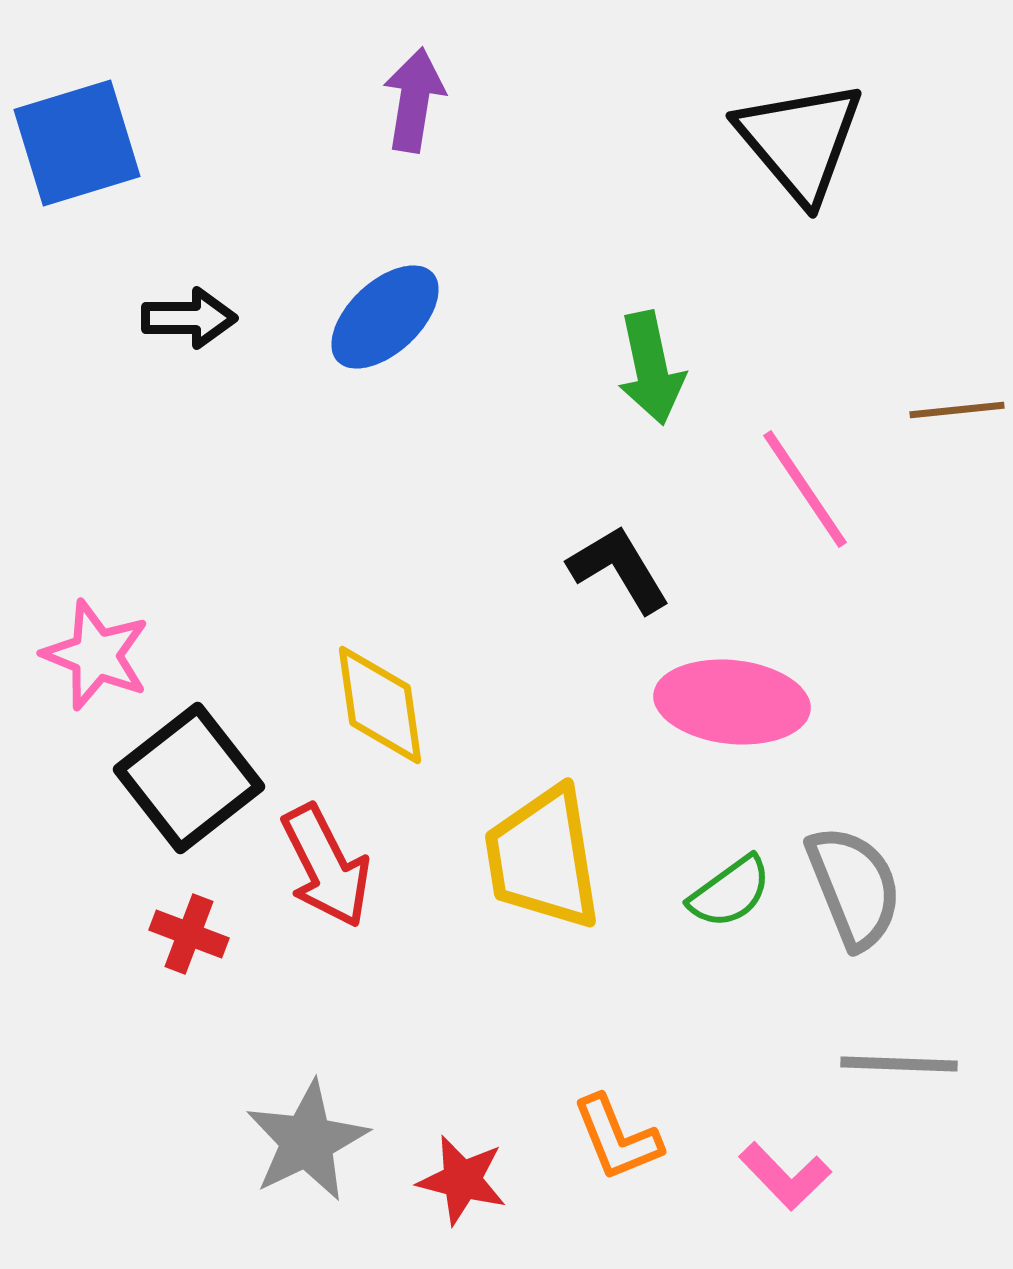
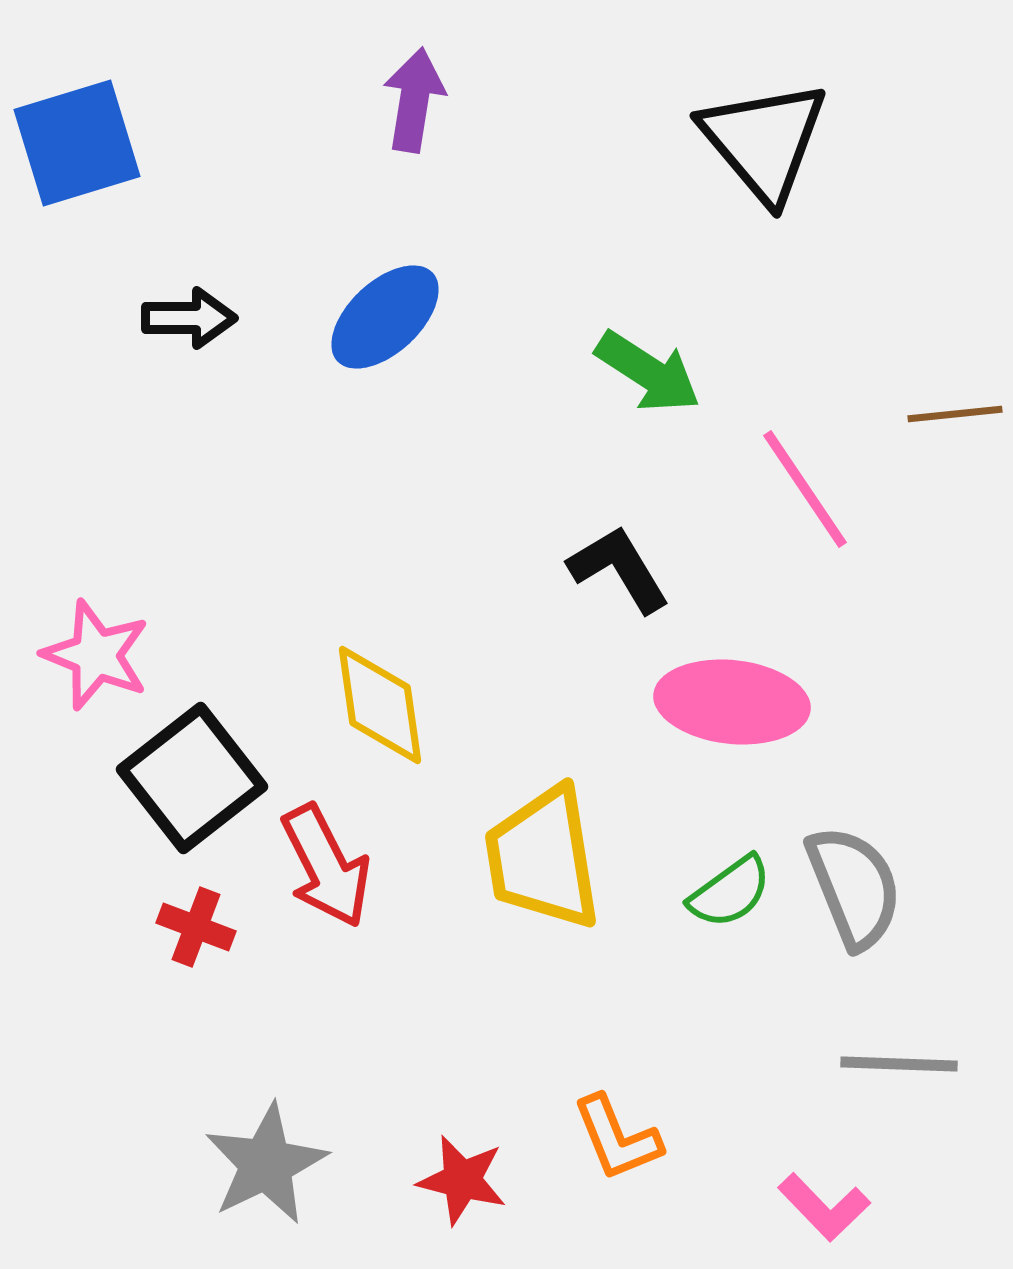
black triangle: moved 36 px left
green arrow: moved 3 px left, 4 px down; rotated 45 degrees counterclockwise
brown line: moved 2 px left, 4 px down
black square: moved 3 px right
red cross: moved 7 px right, 7 px up
gray star: moved 41 px left, 23 px down
pink L-shape: moved 39 px right, 31 px down
